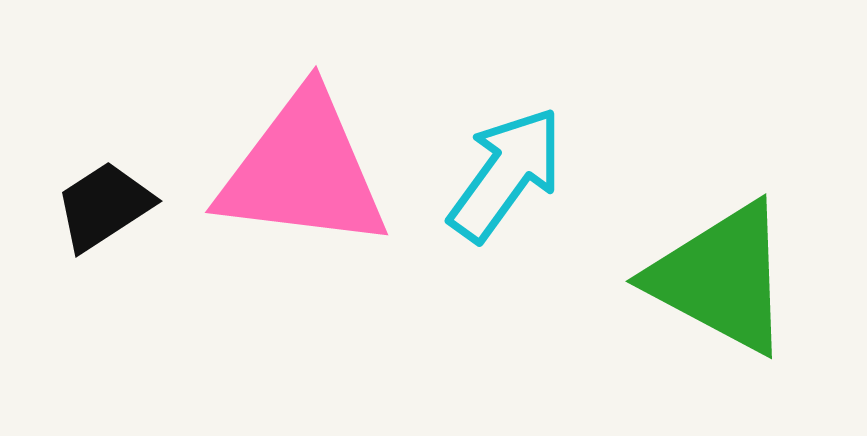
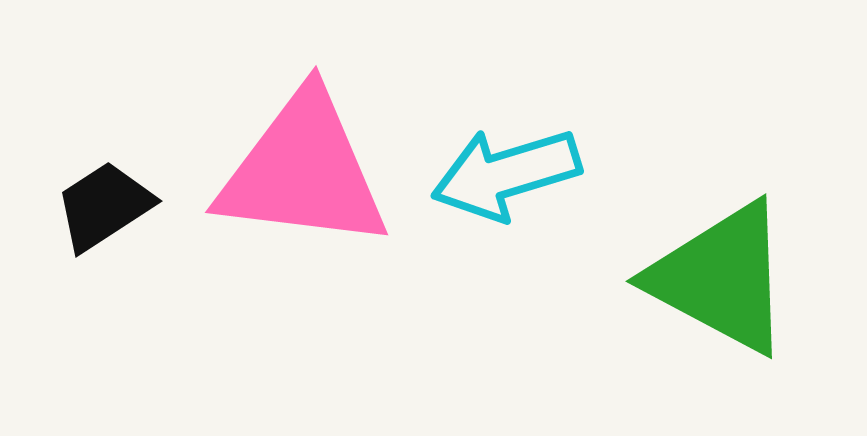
cyan arrow: rotated 143 degrees counterclockwise
